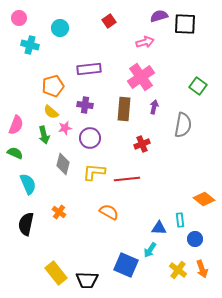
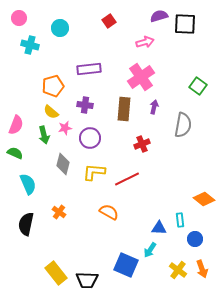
red line: rotated 20 degrees counterclockwise
